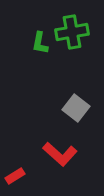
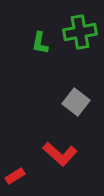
green cross: moved 8 px right
gray square: moved 6 px up
